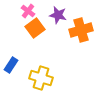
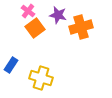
orange cross: moved 3 px up
